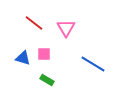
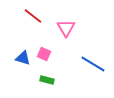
red line: moved 1 px left, 7 px up
pink square: rotated 24 degrees clockwise
green rectangle: rotated 16 degrees counterclockwise
